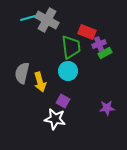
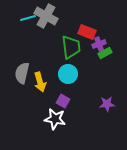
gray cross: moved 1 px left, 4 px up
cyan circle: moved 3 px down
purple star: moved 4 px up
